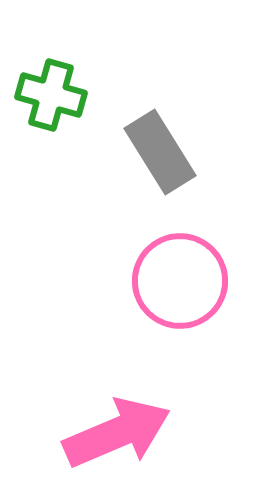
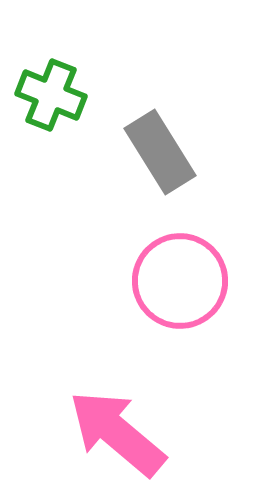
green cross: rotated 6 degrees clockwise
pink arrow: rotated 117 degrees counterclockwise
